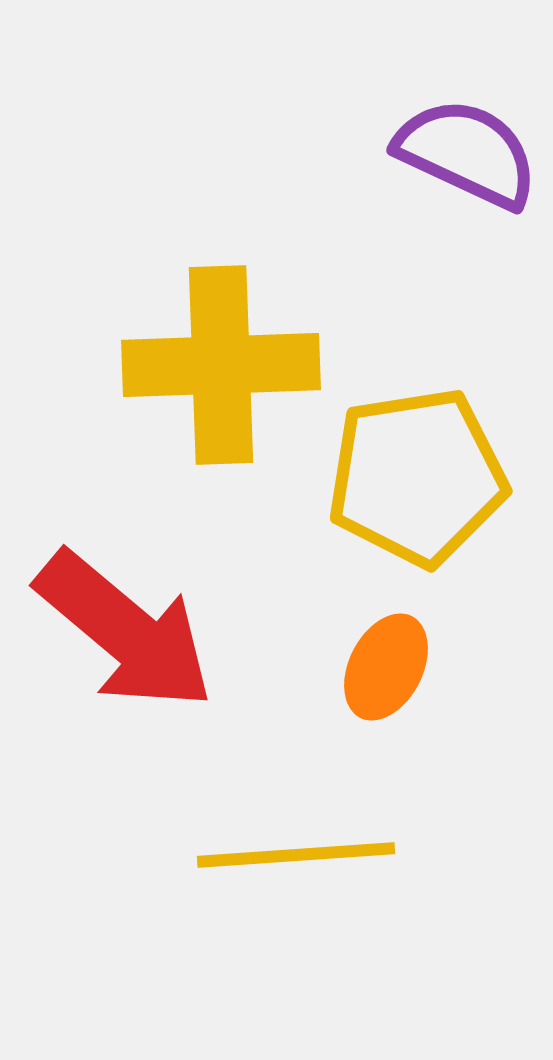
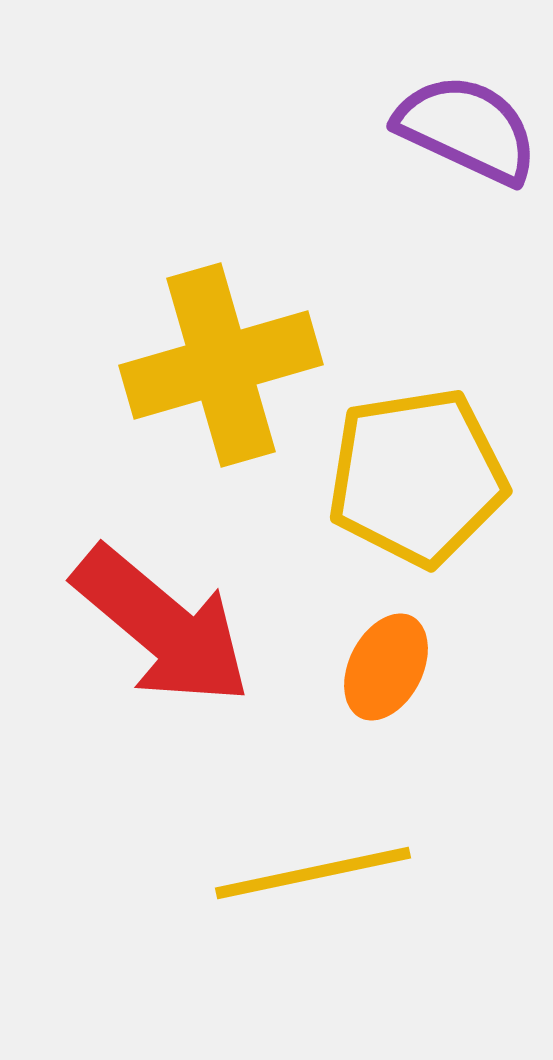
purple semicircle: moved 24 px up
yellow cross: rotated 14 degrees counterclockwise
red arrow: moved 37 px right, 5 px up
yellow line: moved 17 px right, 18 px down; rotated 8 degrees counterclockwise
